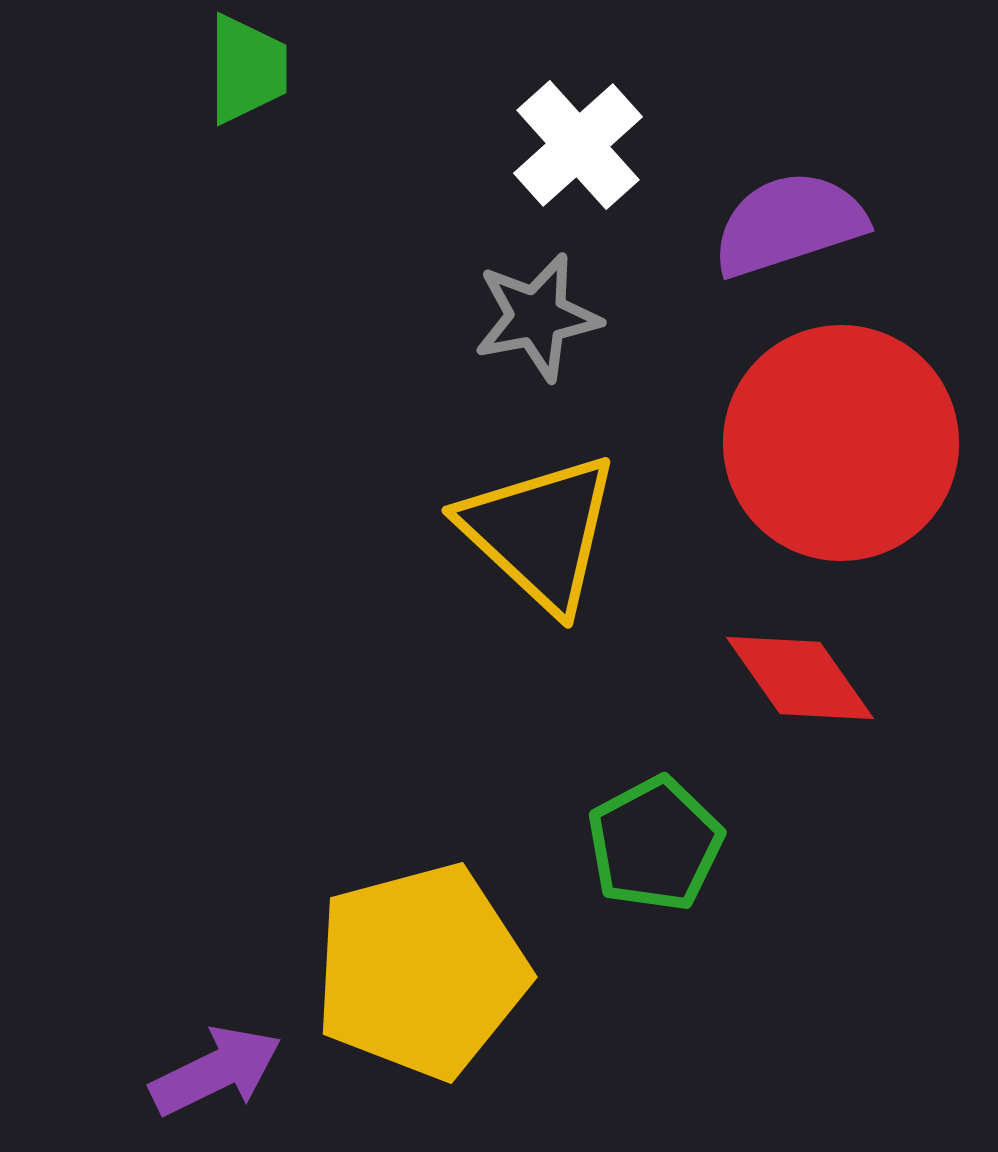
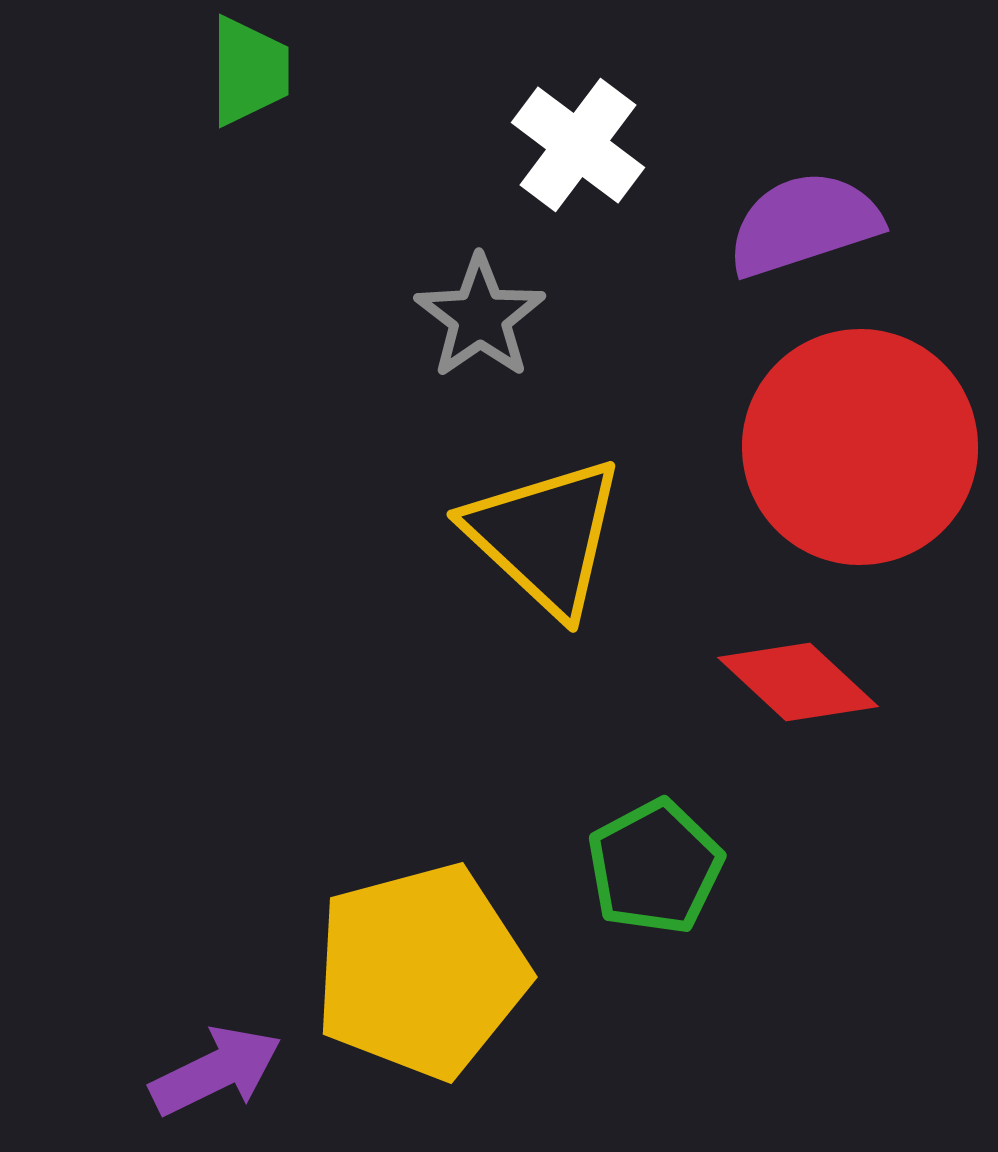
green trapezoid: moved 2 px right, 2 px down
white cross: rotated 11 degrees counterclockwise
purple semicircle: moved 15 px right
gray star: moved 57 px left; rotated 24 degrees counterclockwise
red circle: moved 19 px right, 4 px down
yellow triangle: moved 5 px right, 4 px down
red diamond: moved 2 px left, 4 px down; rotated 12 degrees counterclockwise
green pentagon: moved 23 px down
